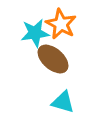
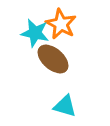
cyan star: rotated 20 degrees clockwise
cyan triangle: moved 2 px right, 4 px down
